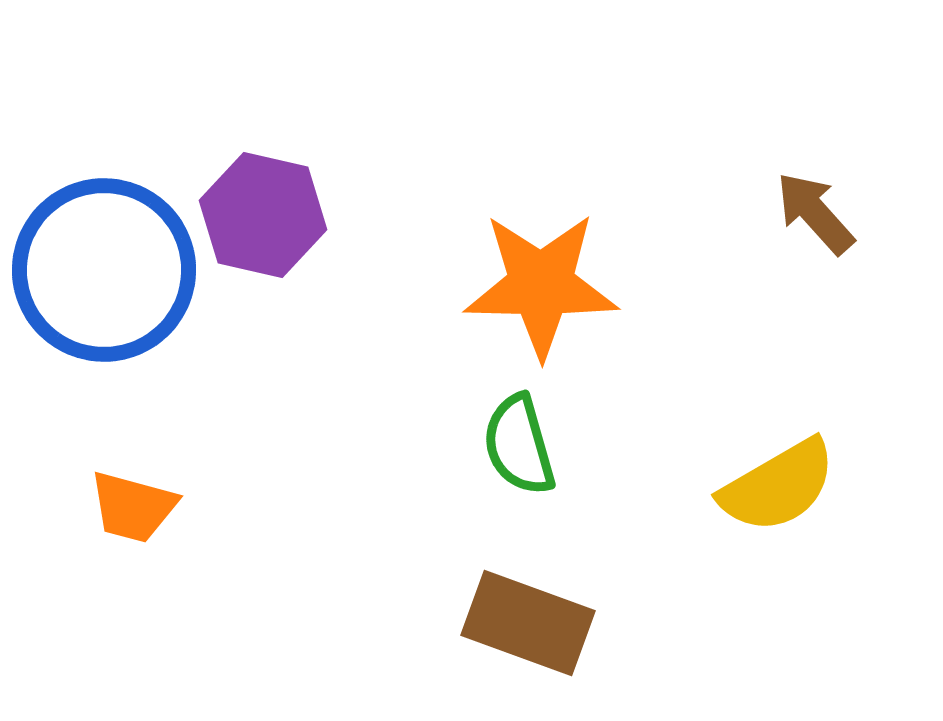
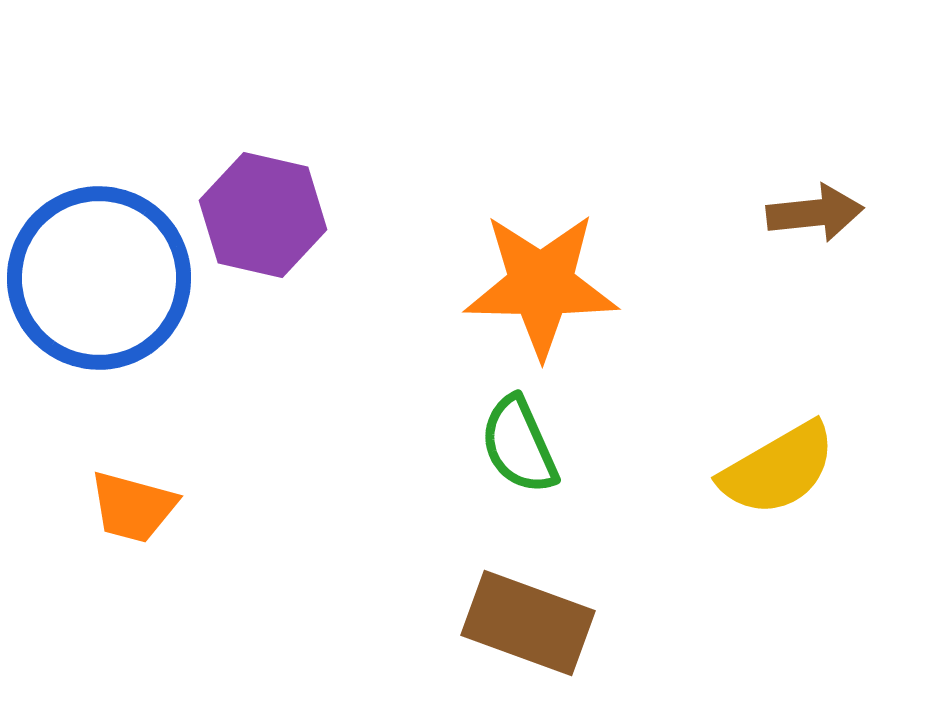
brown arrow: rotated 126 degrees clockwise
blue circle: moved 5 px left, 8 px down
green semicircle: rotated 8 degrees counterclockwise
yellow semicircle: moved 17 px up
